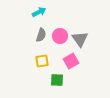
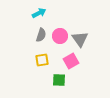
cyan arrow: moved 1 px down
yellow square: moved 1 px up
green square: moved 2 px right
